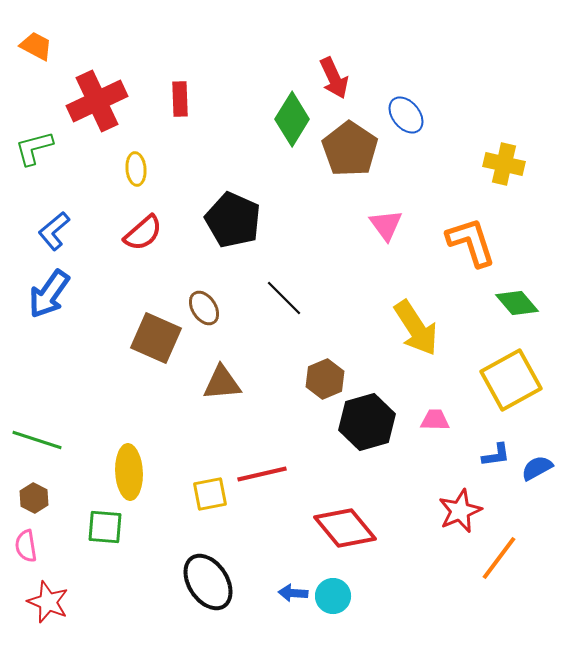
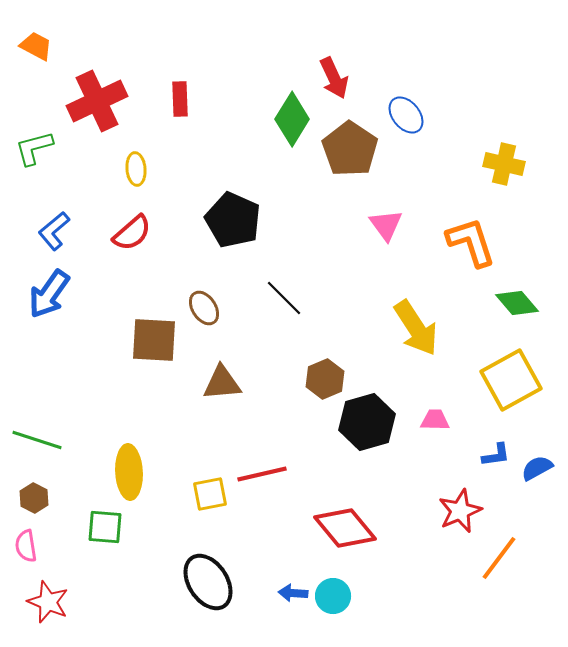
red semicircle at (143, 233): moved 11 px left
brown square at (156, 338): moved 2 px left, 2 px down; rotated 21 degrees counterclockwise
